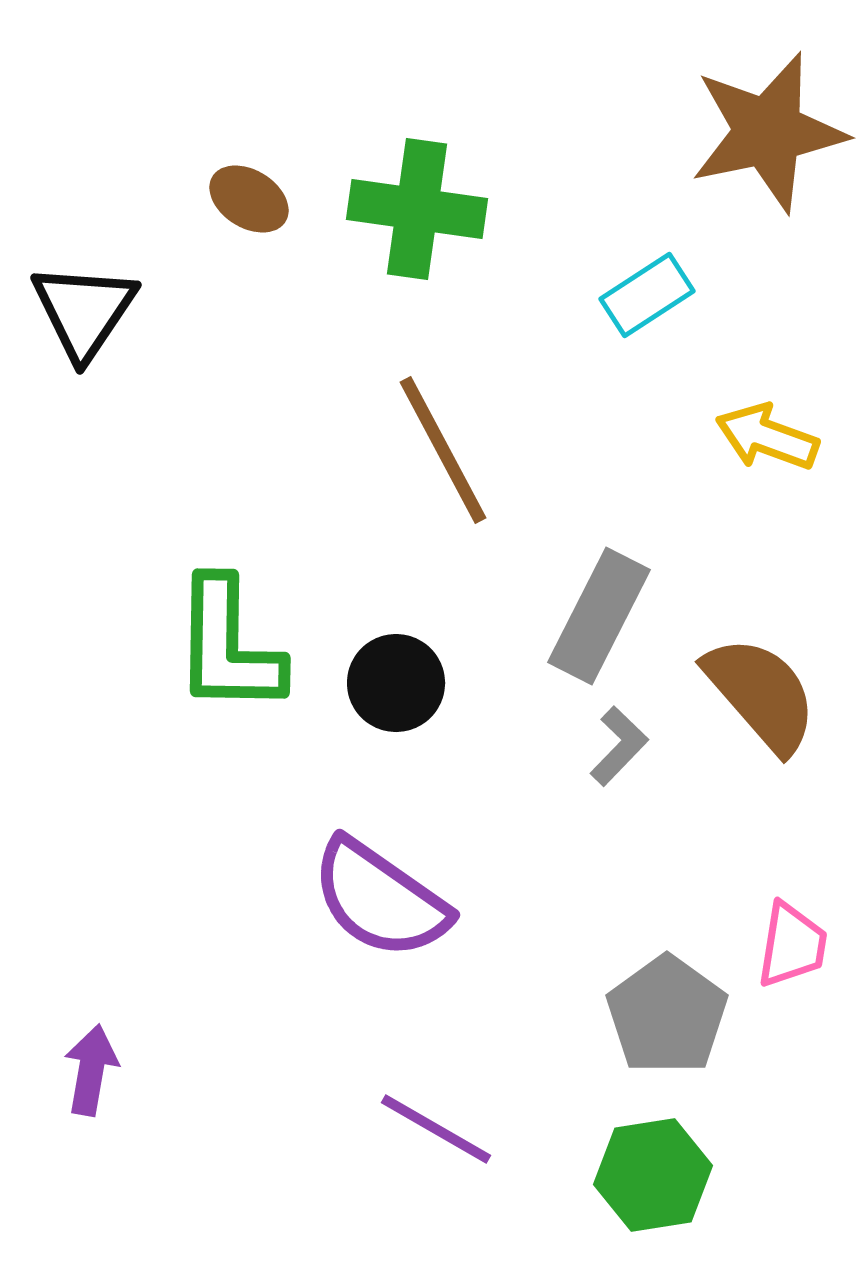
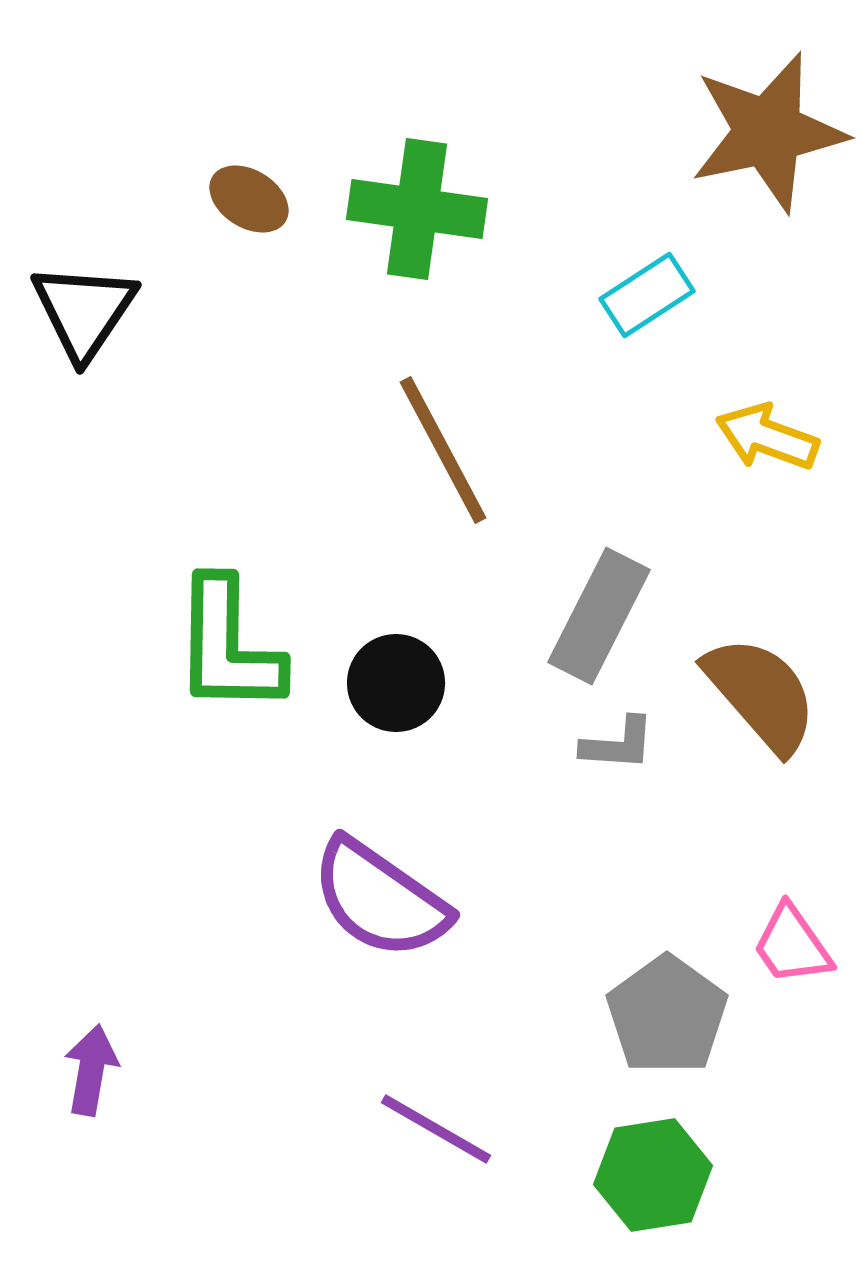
gray L-shape: moved 1 px left, 2 px up; rotated 50 degrees clockwise
pink trapezoid: rotated 136 degrees clockwise
